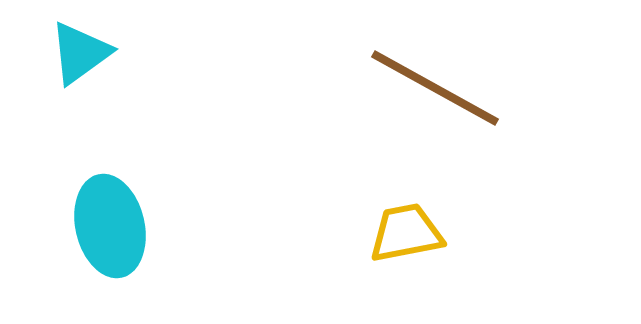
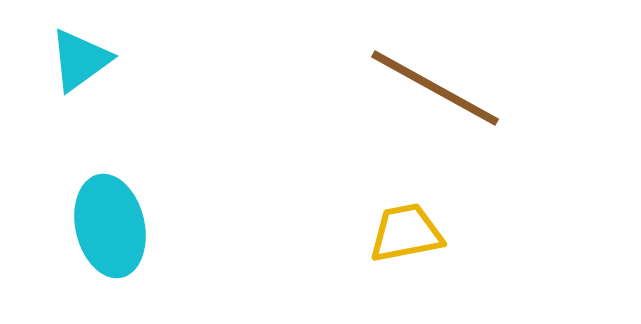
cyan triangle: moved 7 px down
